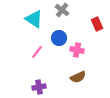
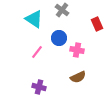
purple cross: rotated 24 degrees clockwise
